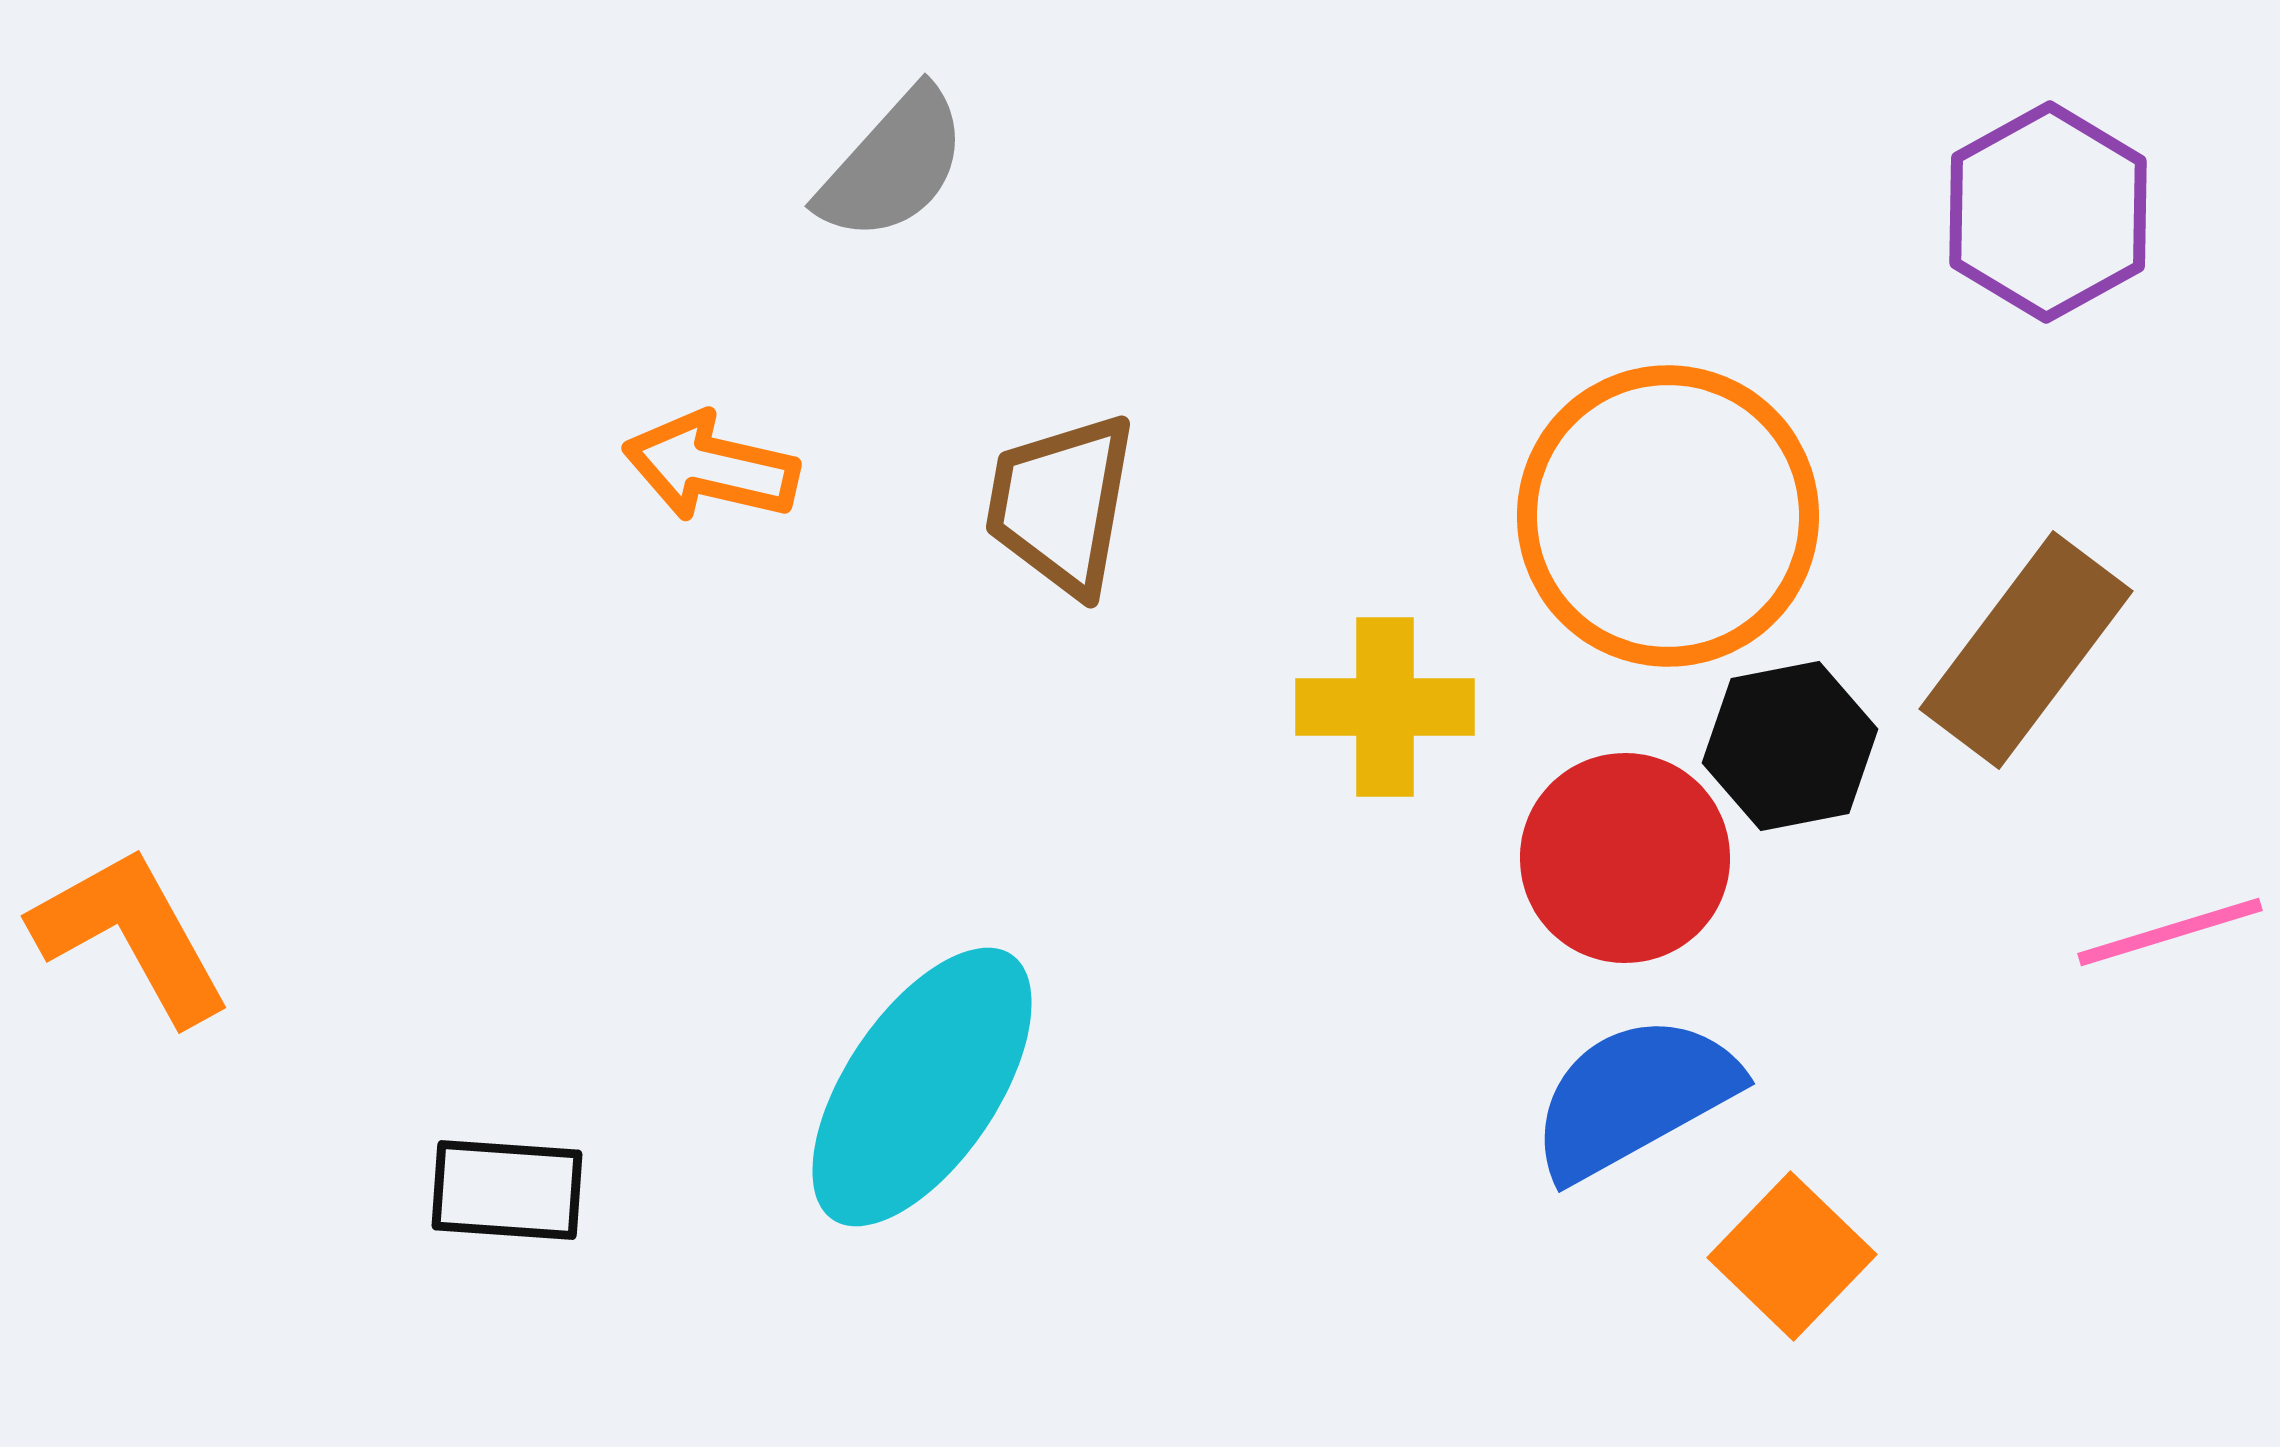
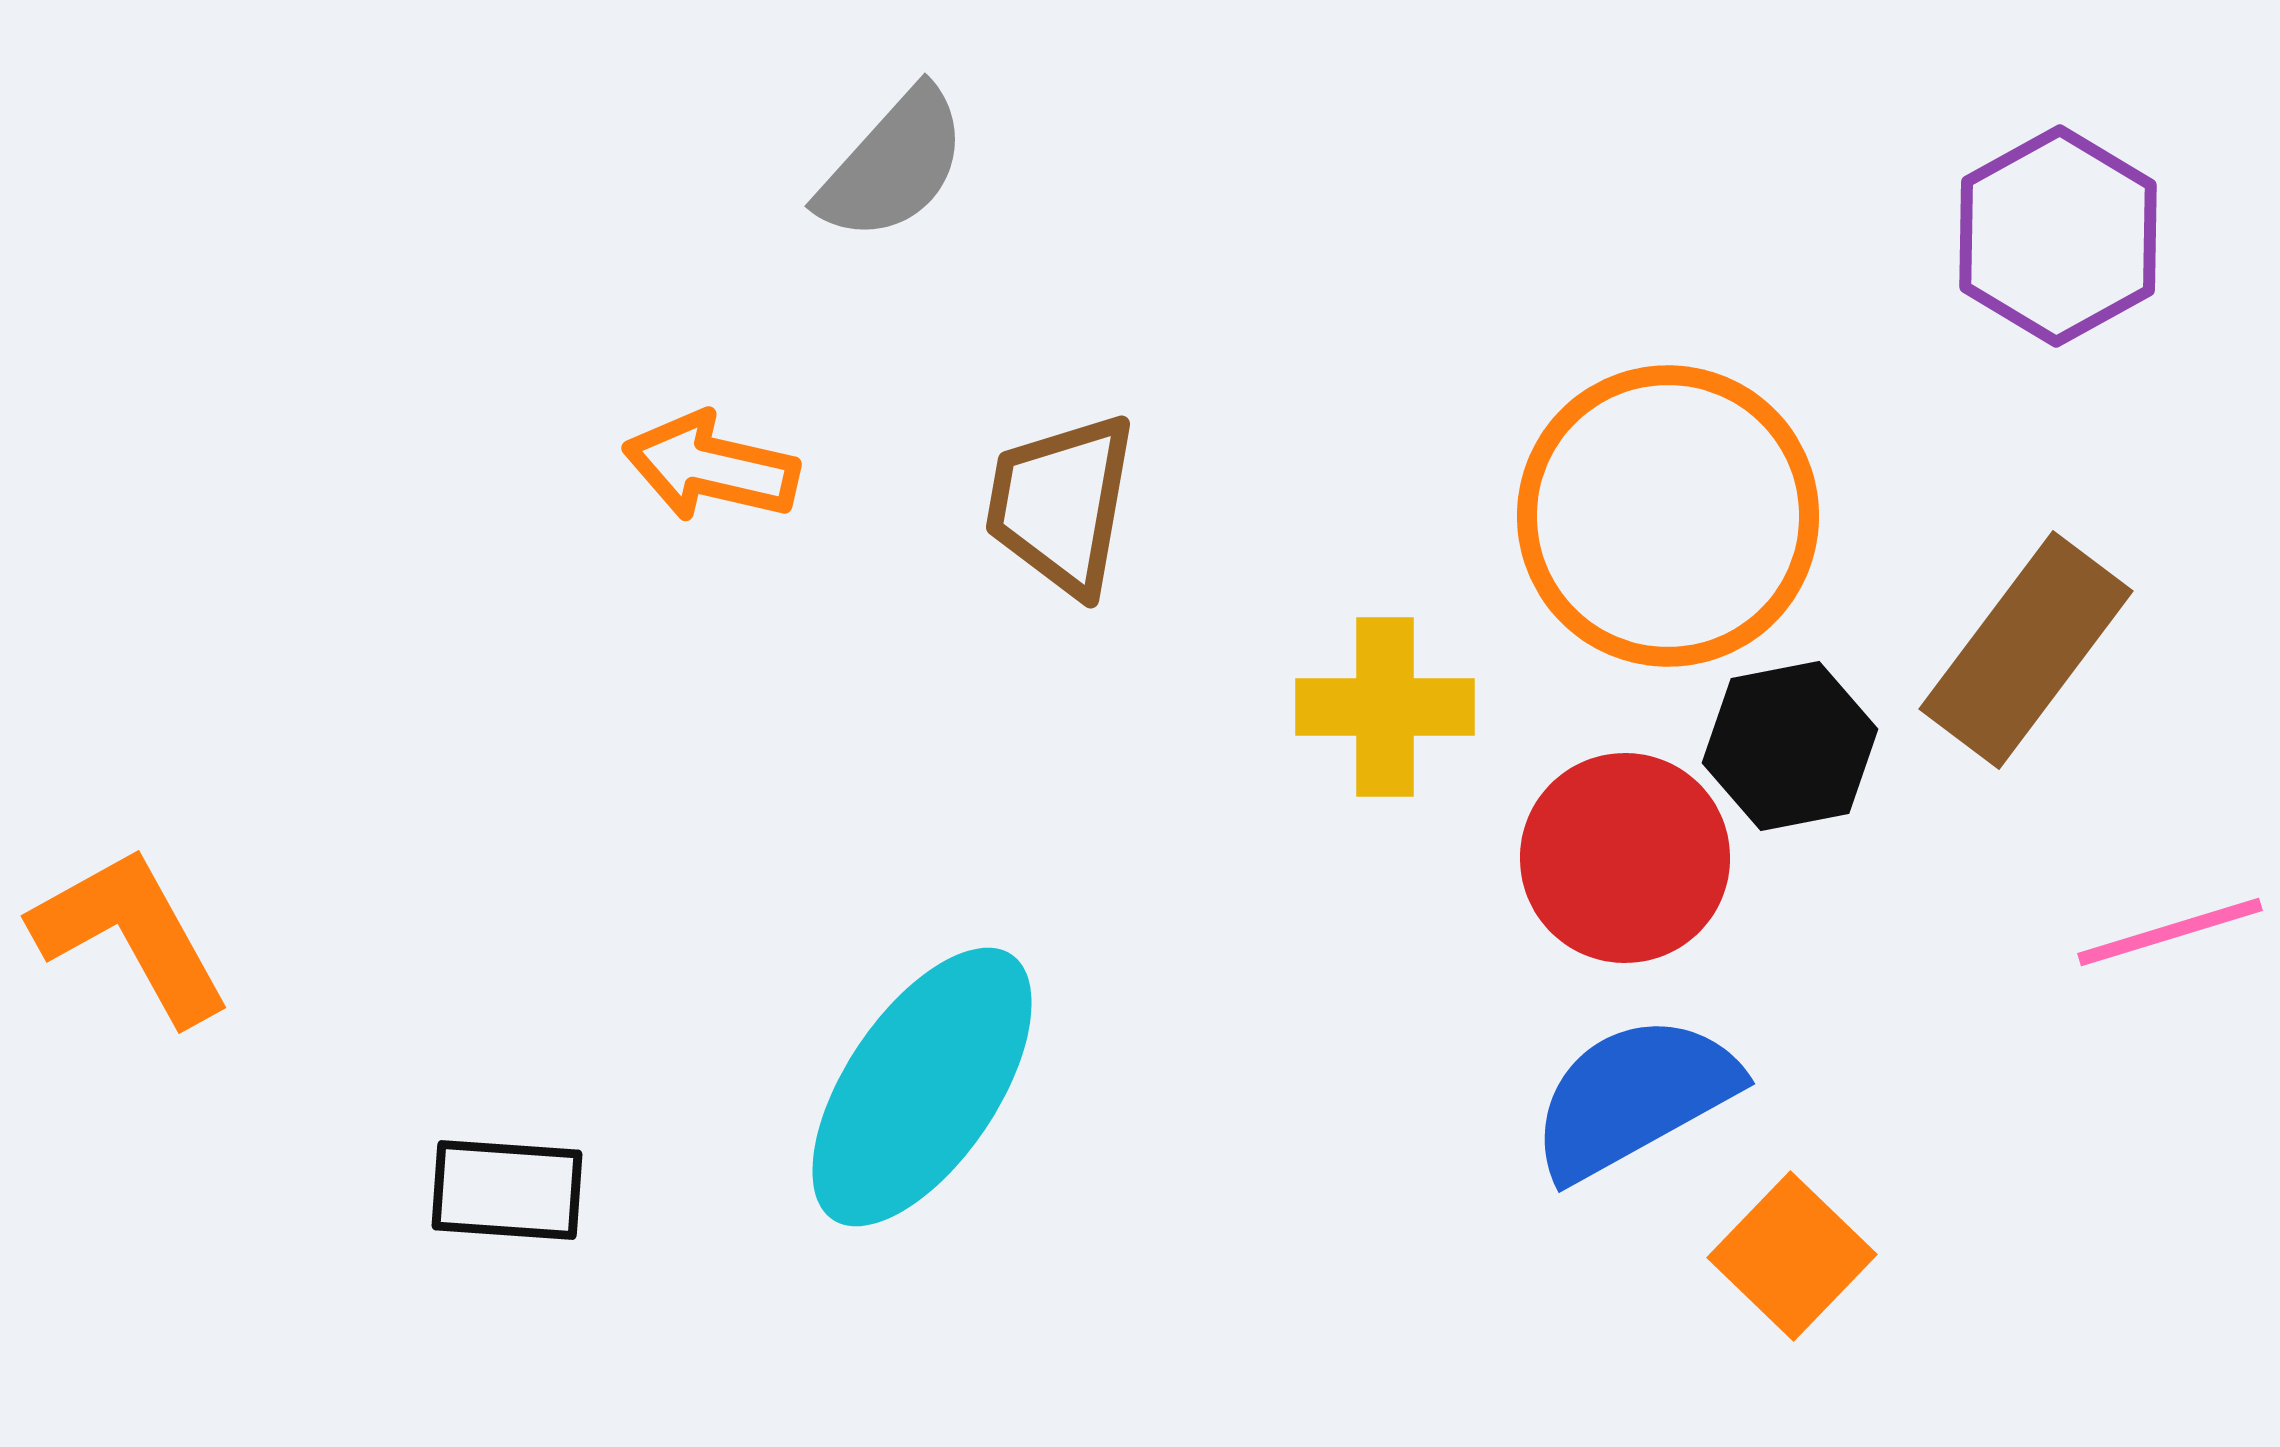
purple hexagon: moved 10 px right, 24 px down
